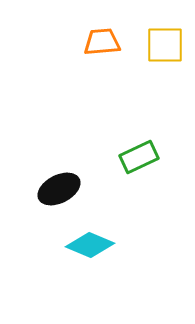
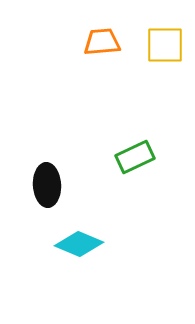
green rectangle: moved 4 px left
black ellipse: moved 12 px left, 4 px up; rotated 66 degrees counterclockwise
cyan diamond: moved 11 px left, 1 px up
